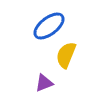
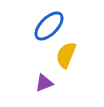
blue ellipse: rotated 8 degrees counterclockwise
